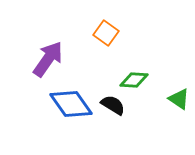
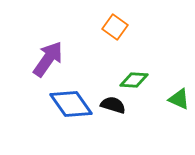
orange square: moved 9 px right, 6 px up
green triangle: rotated 10 degrees counterclockwise
black semicircle: rotated 15 degrees counterclockwise
